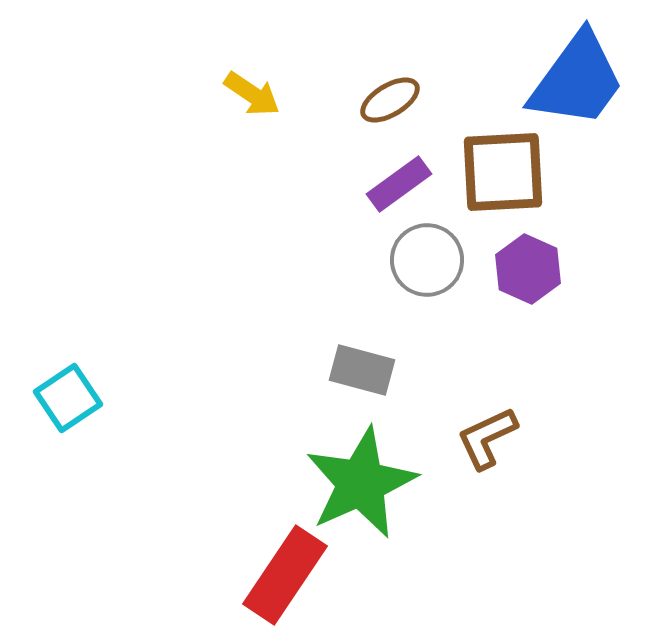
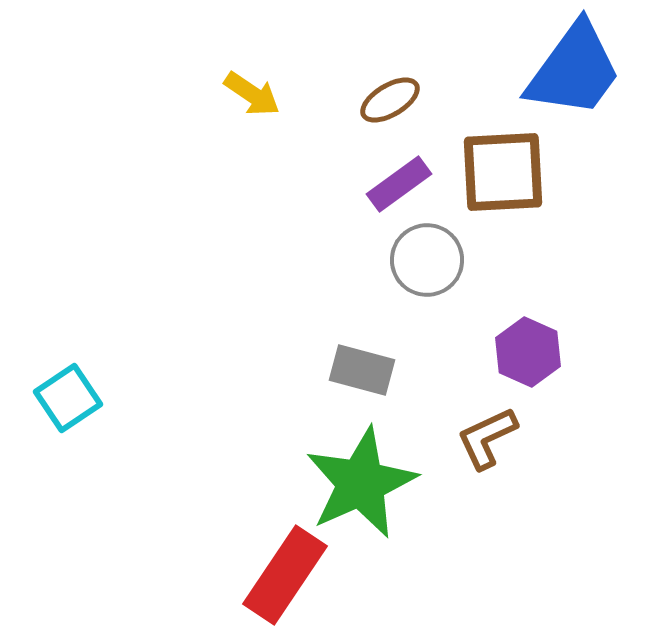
blue trapezoid: moved 3 px left, 10 px up
purple hexagon: moved 83 px down
